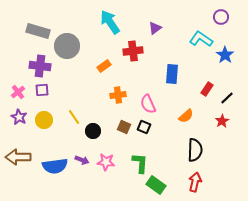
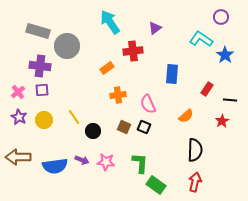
orange rectangle: moved 3 px right, 2 px down
black line: moved 3 px right, 2 px down; rotated 48 degrees clockwise
